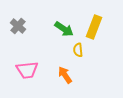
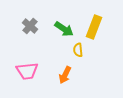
gray cross: moved 12 px right
pink trapezoid: moved 1 px down
orange arrow: rotated 120 degrees counterclockwise
